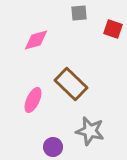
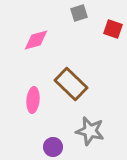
gray square: rotated 12 degrees counterclockwise
pink ellipse: rotated 20 degrees counterclockwise
